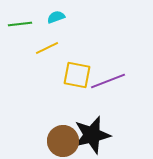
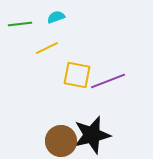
brown circle: moved 2 px left
